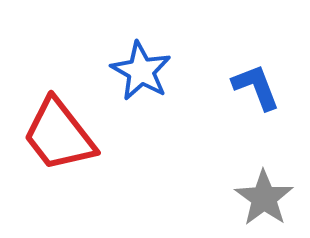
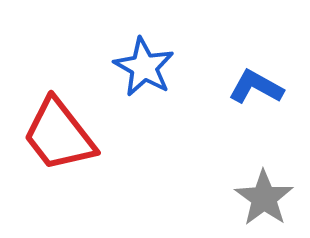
blue star: moved 3 px right, 4 px up
blue L-shape: rotated 40 degrees counterclockwise
